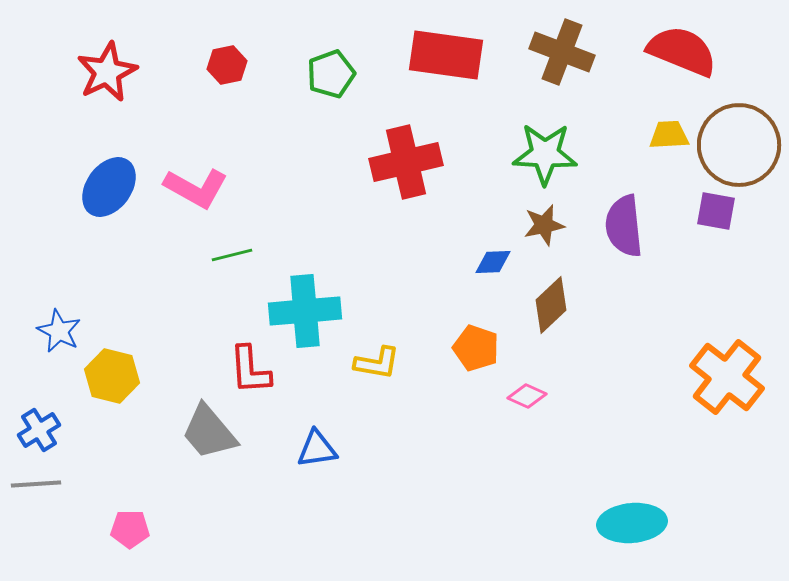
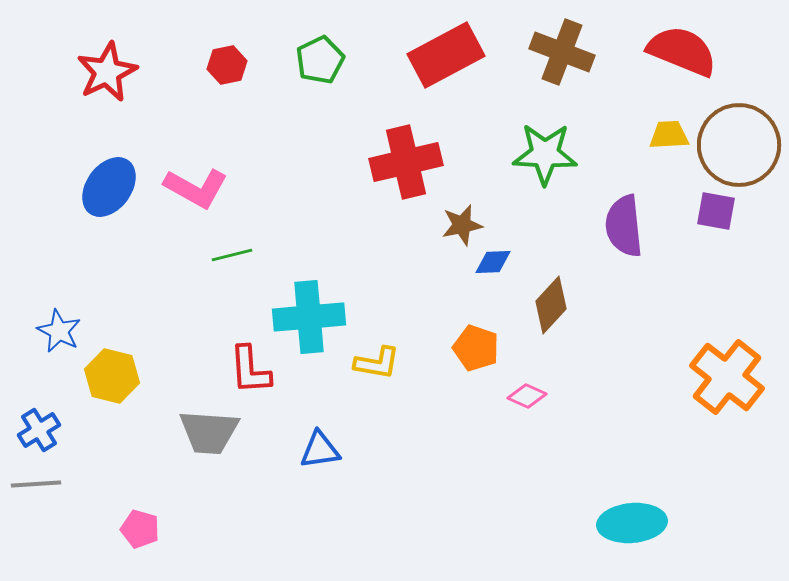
red rectangle: rotated 36 degrees counterclockwise
green pentagon: moved 11 px left, 14 px up; rotated 6 degrees counterclockwise
brown star: moved 82 px left
brown diamond: rotated 4 degrees counterclockwise
cyan cross: moved 4 px right, 6 px down
gray trapezoid: rotated 46 degrees counterclockwise
blue triangle: moved 3 px right, 1 px down
pink pentagon: moved 10 px right; rotated 15 degrees clockwise
